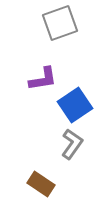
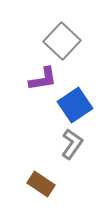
gray square: moved 2 px right, 18 px down; rotated 27 degrees counterclockwise
